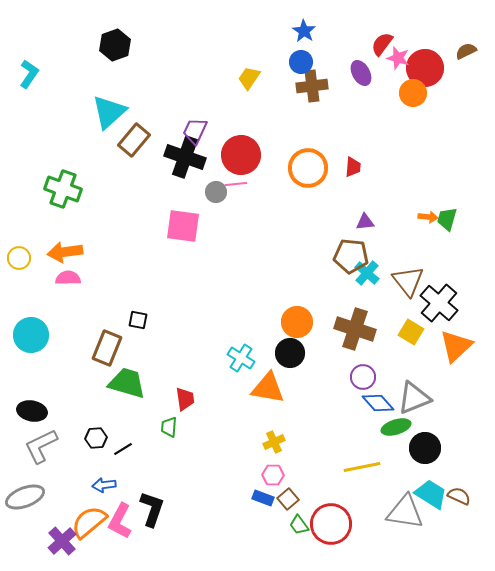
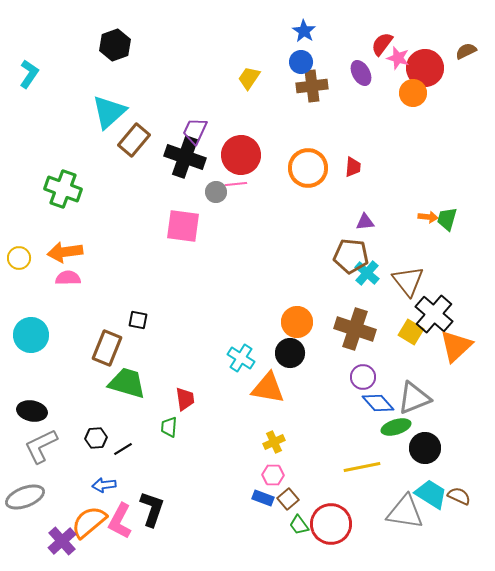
black cross at (439, 303): moved 5 px left, 11 px down
